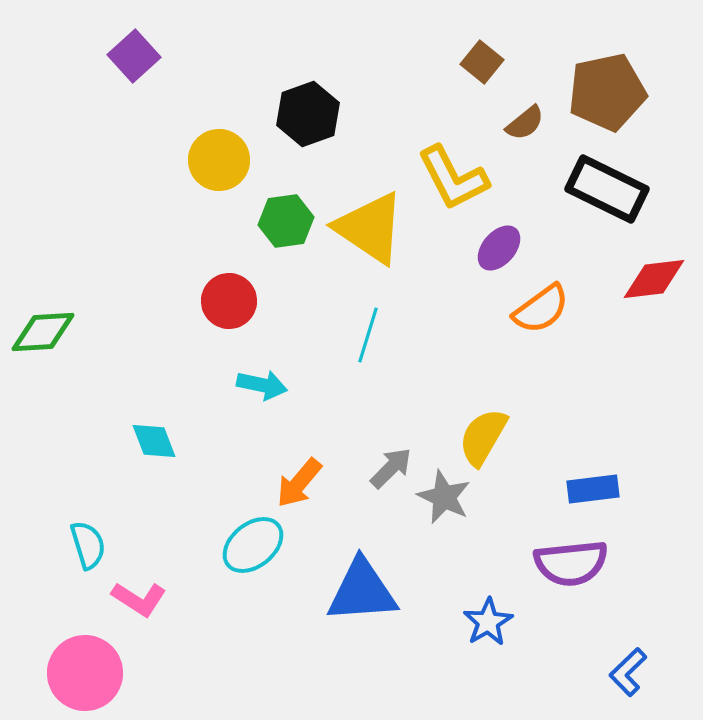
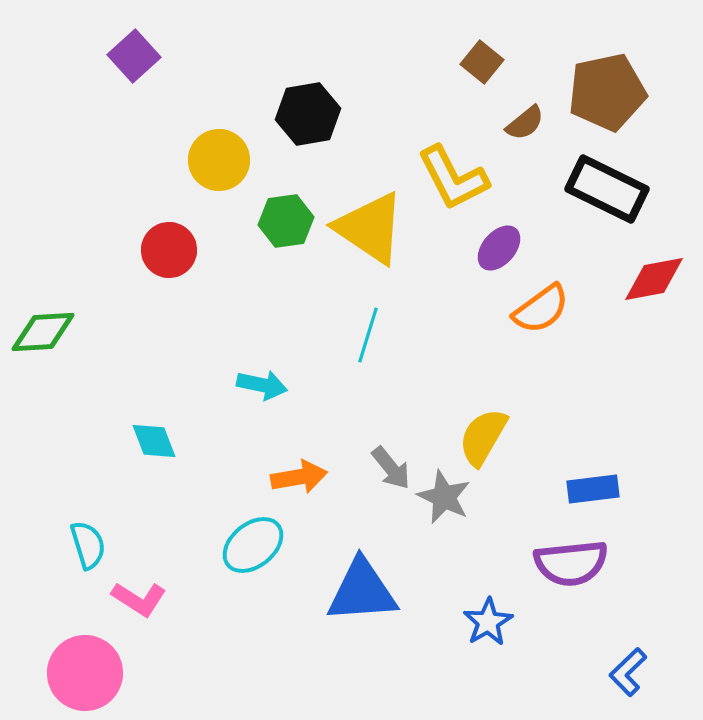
black hexagon: rotated 10 degrees clockwise
red diamond: rotated 4 degrees counterclockwise
red circle: moved 60 px left, 51 px up
gray arrow: rotated 96 degrees clockwise
orange arrow: moved 6 px up; rotated 140 degrees counterclockwise
